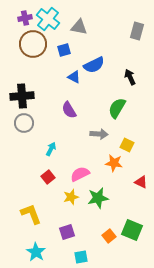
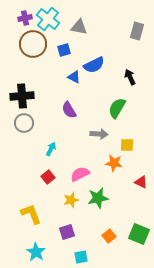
yellow square: rotated 24 degrees counterclockwise
yellow star: moved 3 px down
green square: moved 7 px right, 4 px down
